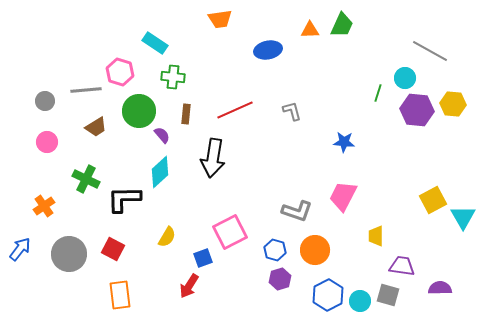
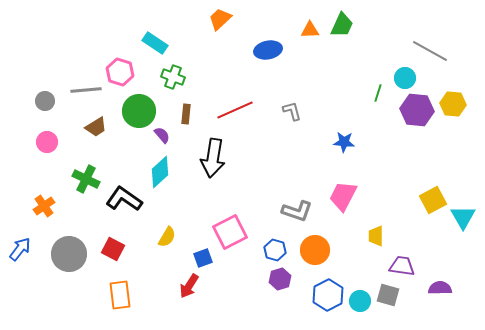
orange trapezoid at (220, 19): rotated 145 degrees clockwise
green cross at (173, 77): rotated 15 degrees clockwise
black L-shape at (124, 199): rotated 36 degrees clockwise
